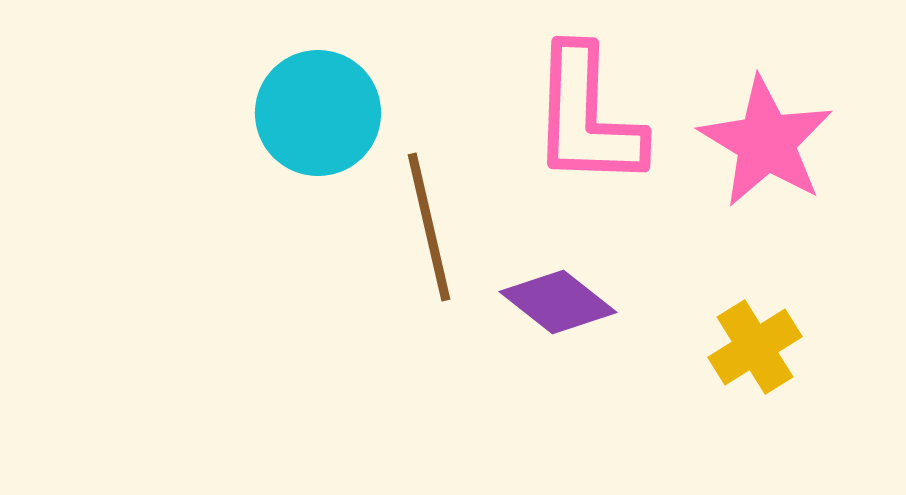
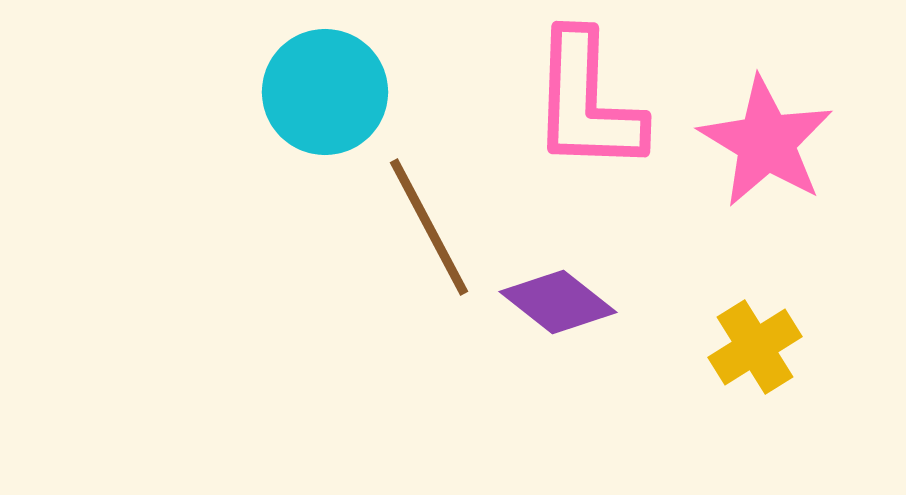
cyan circle: moved 7 px right, 21 px up
pink L-shape: moved 15 px up
brown line: rotated 15 degrees counterclockwise
